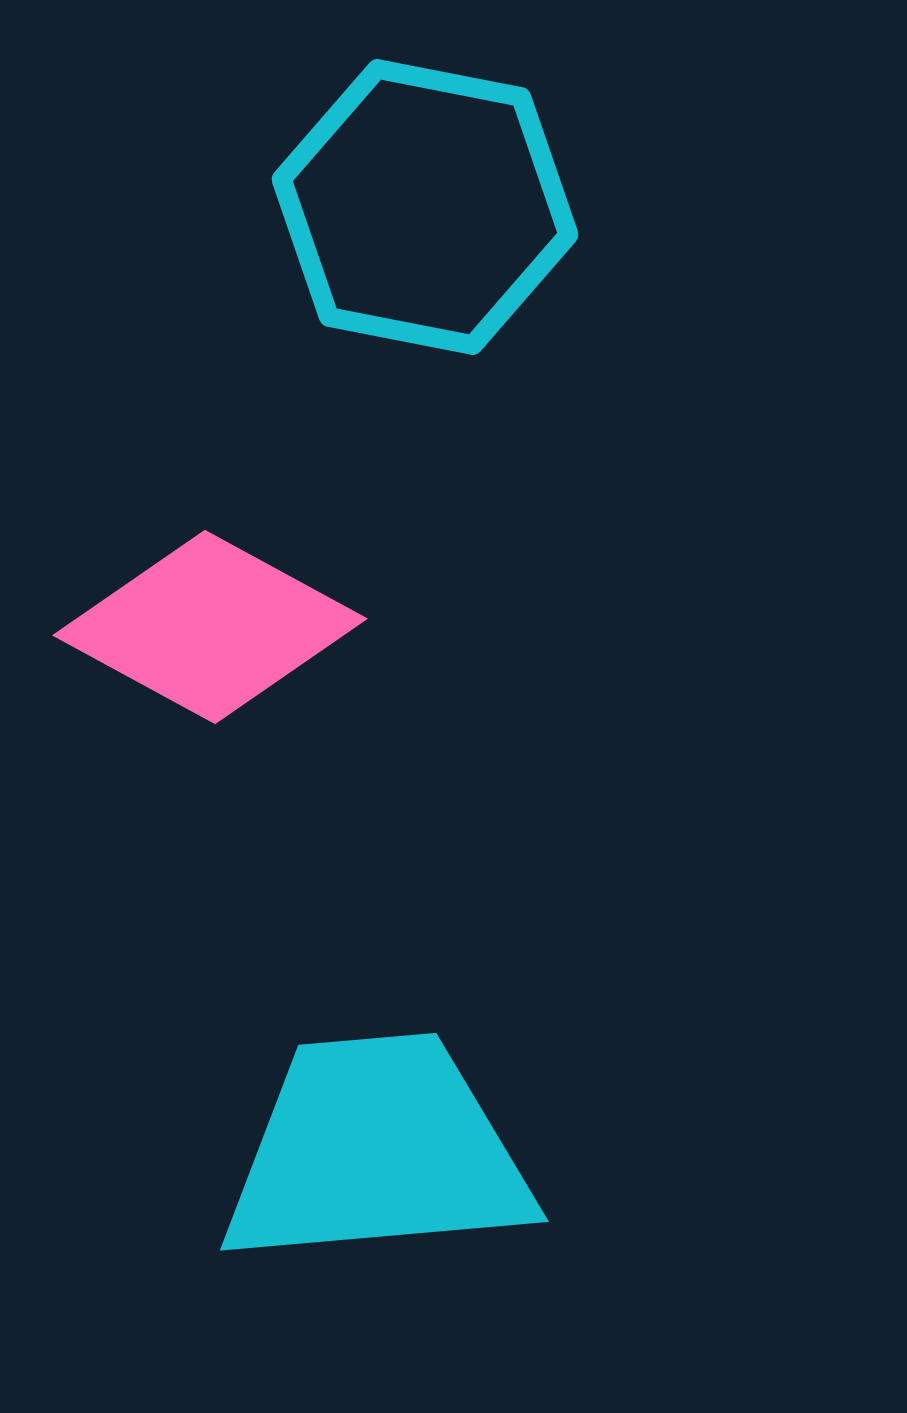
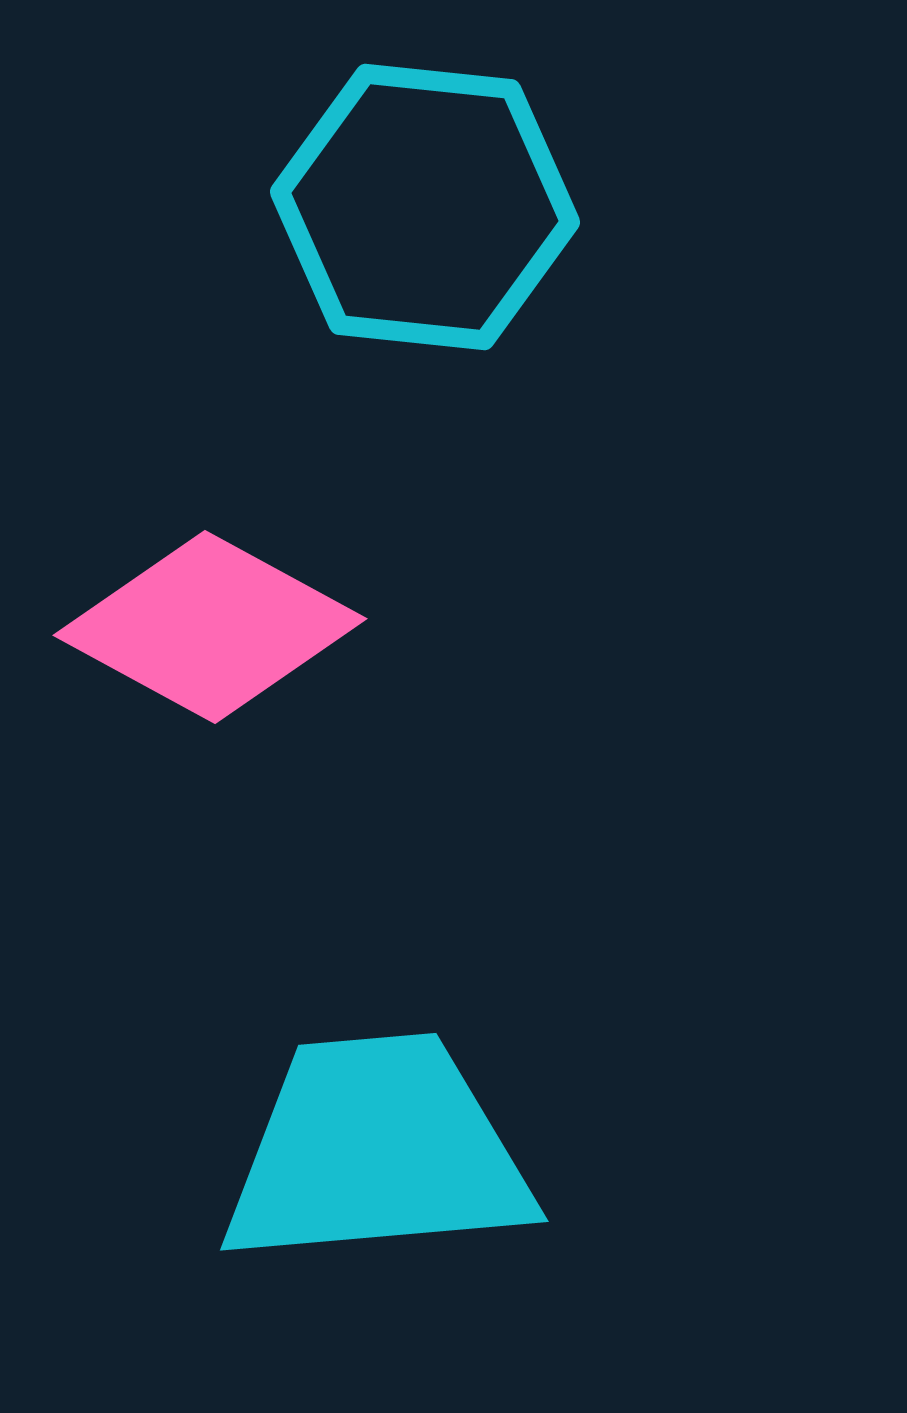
cyan hexagon: rotated 5 degrees counterclockwise
